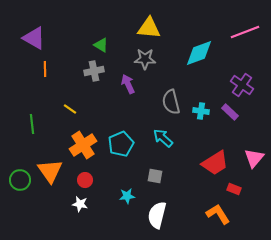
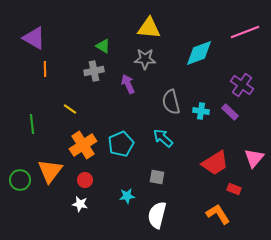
green triangle: moved 2 px right, 1 px down
orange triangle: rotated 12 degrees clockwise
gray square: moved 2 px right, 1 px down
